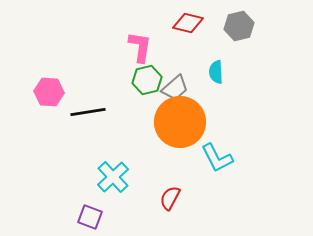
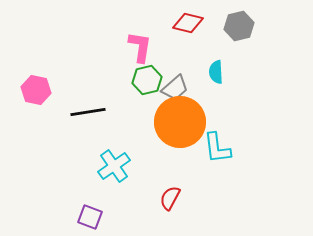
pink hexagon: moved 13 px left, 2 px up; rotated 8 degrees clockwise
cyan L-shape: moved 10 px up; rotated 20 degrees clockwise
cyan cross: moved 1 px right, 11 px up; rotated 8 degrees clockwise
